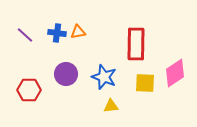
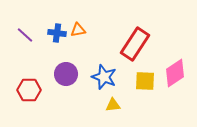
orange triangle: moved 2 px up
red rectangle: moved 1 px left; rotated 32 degrees clockwise
yellow square: moved 2 px up
yellow triangle: moved 2 px right, 1 px up
